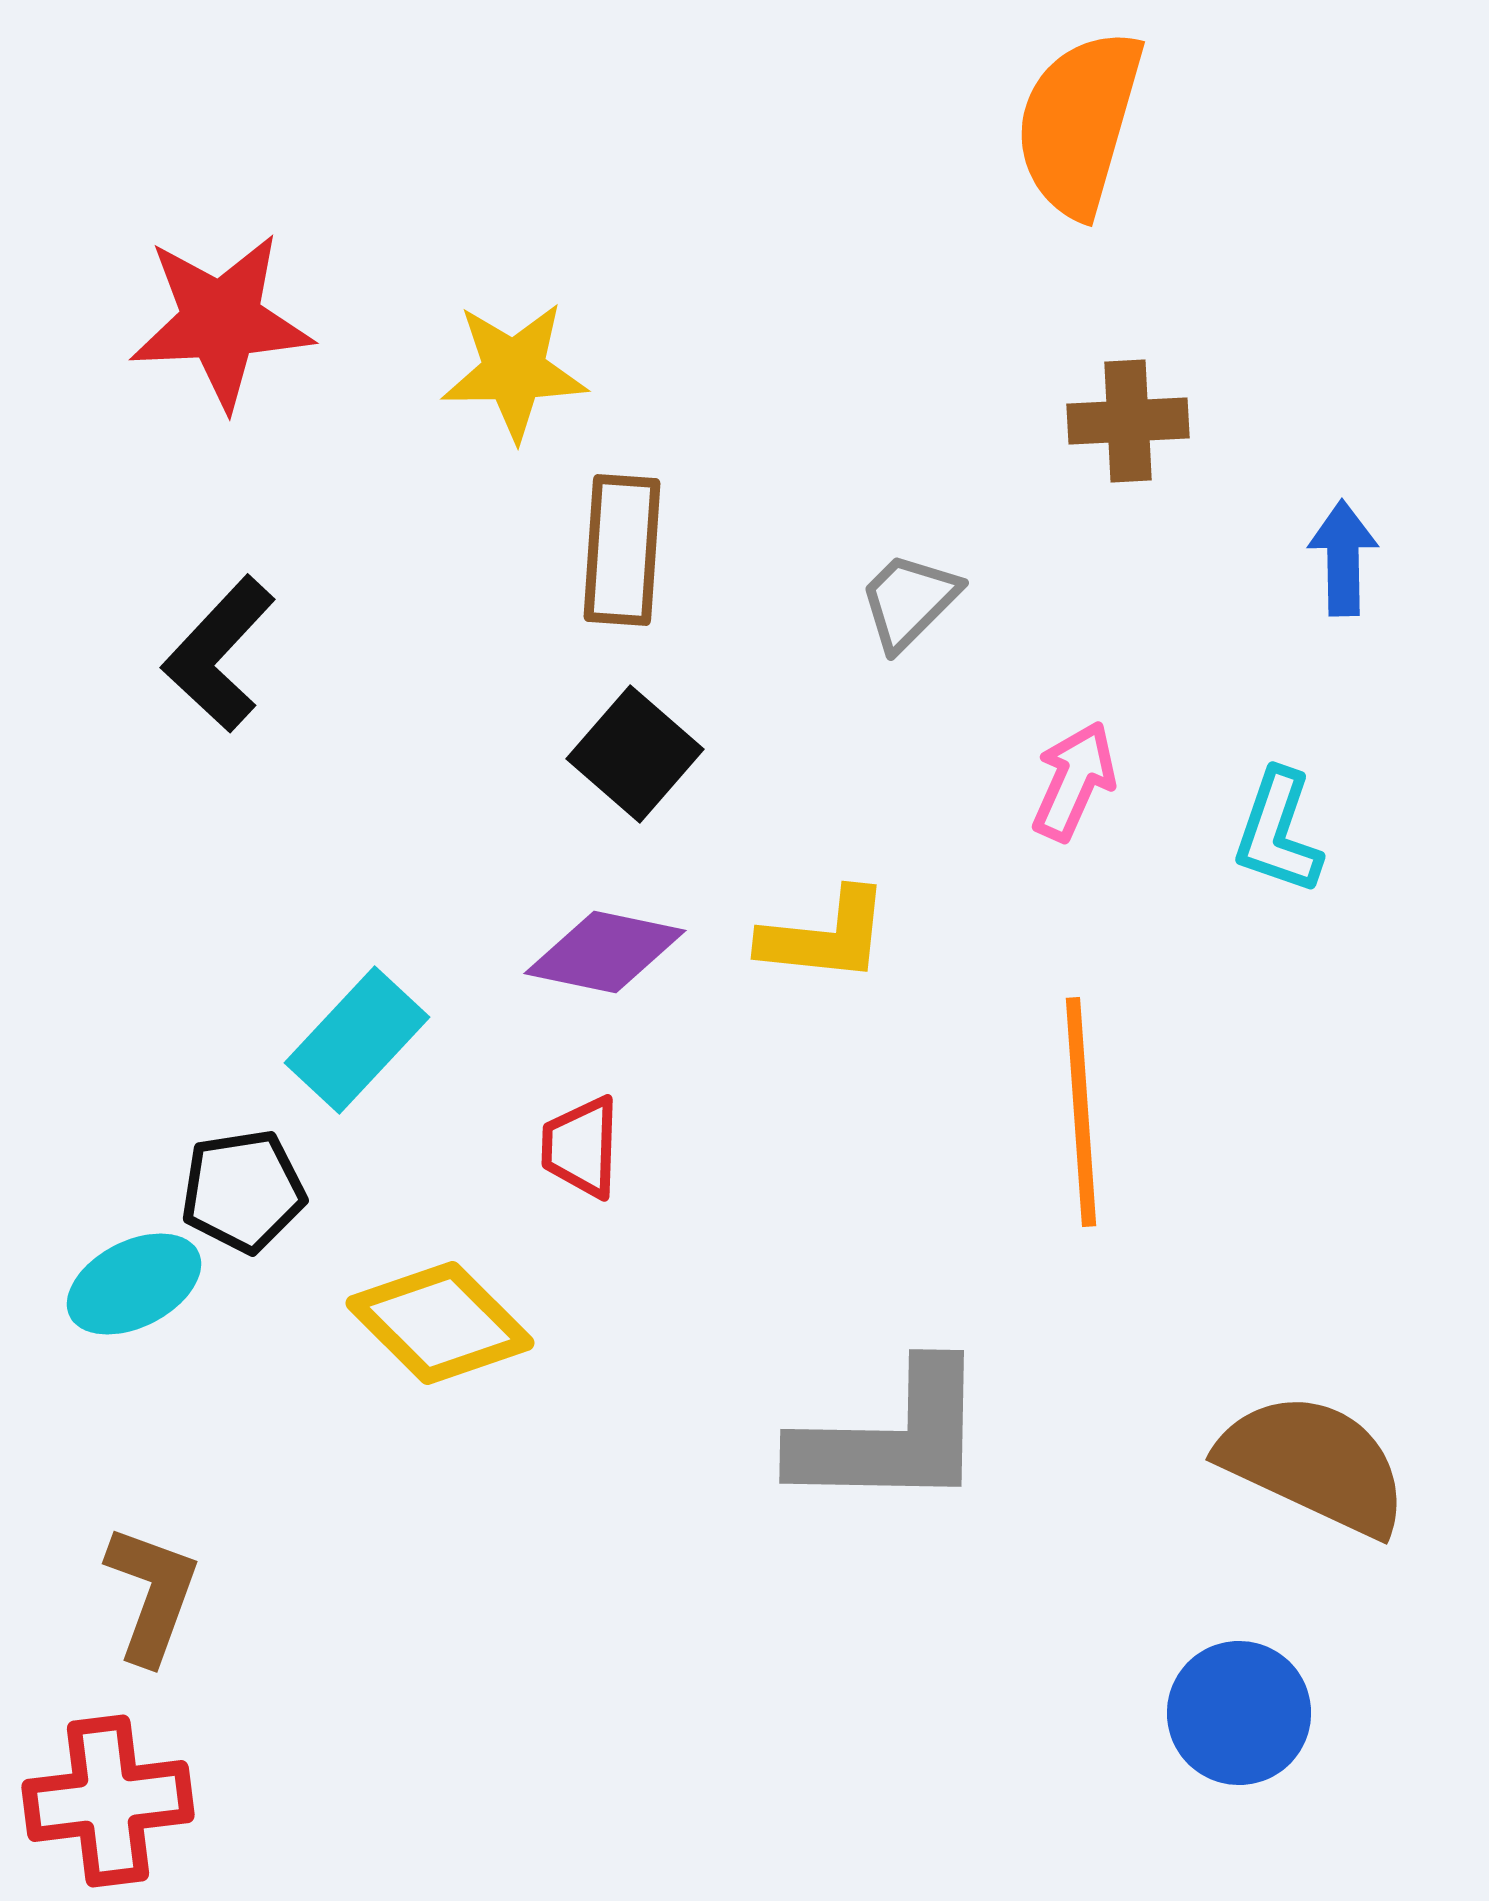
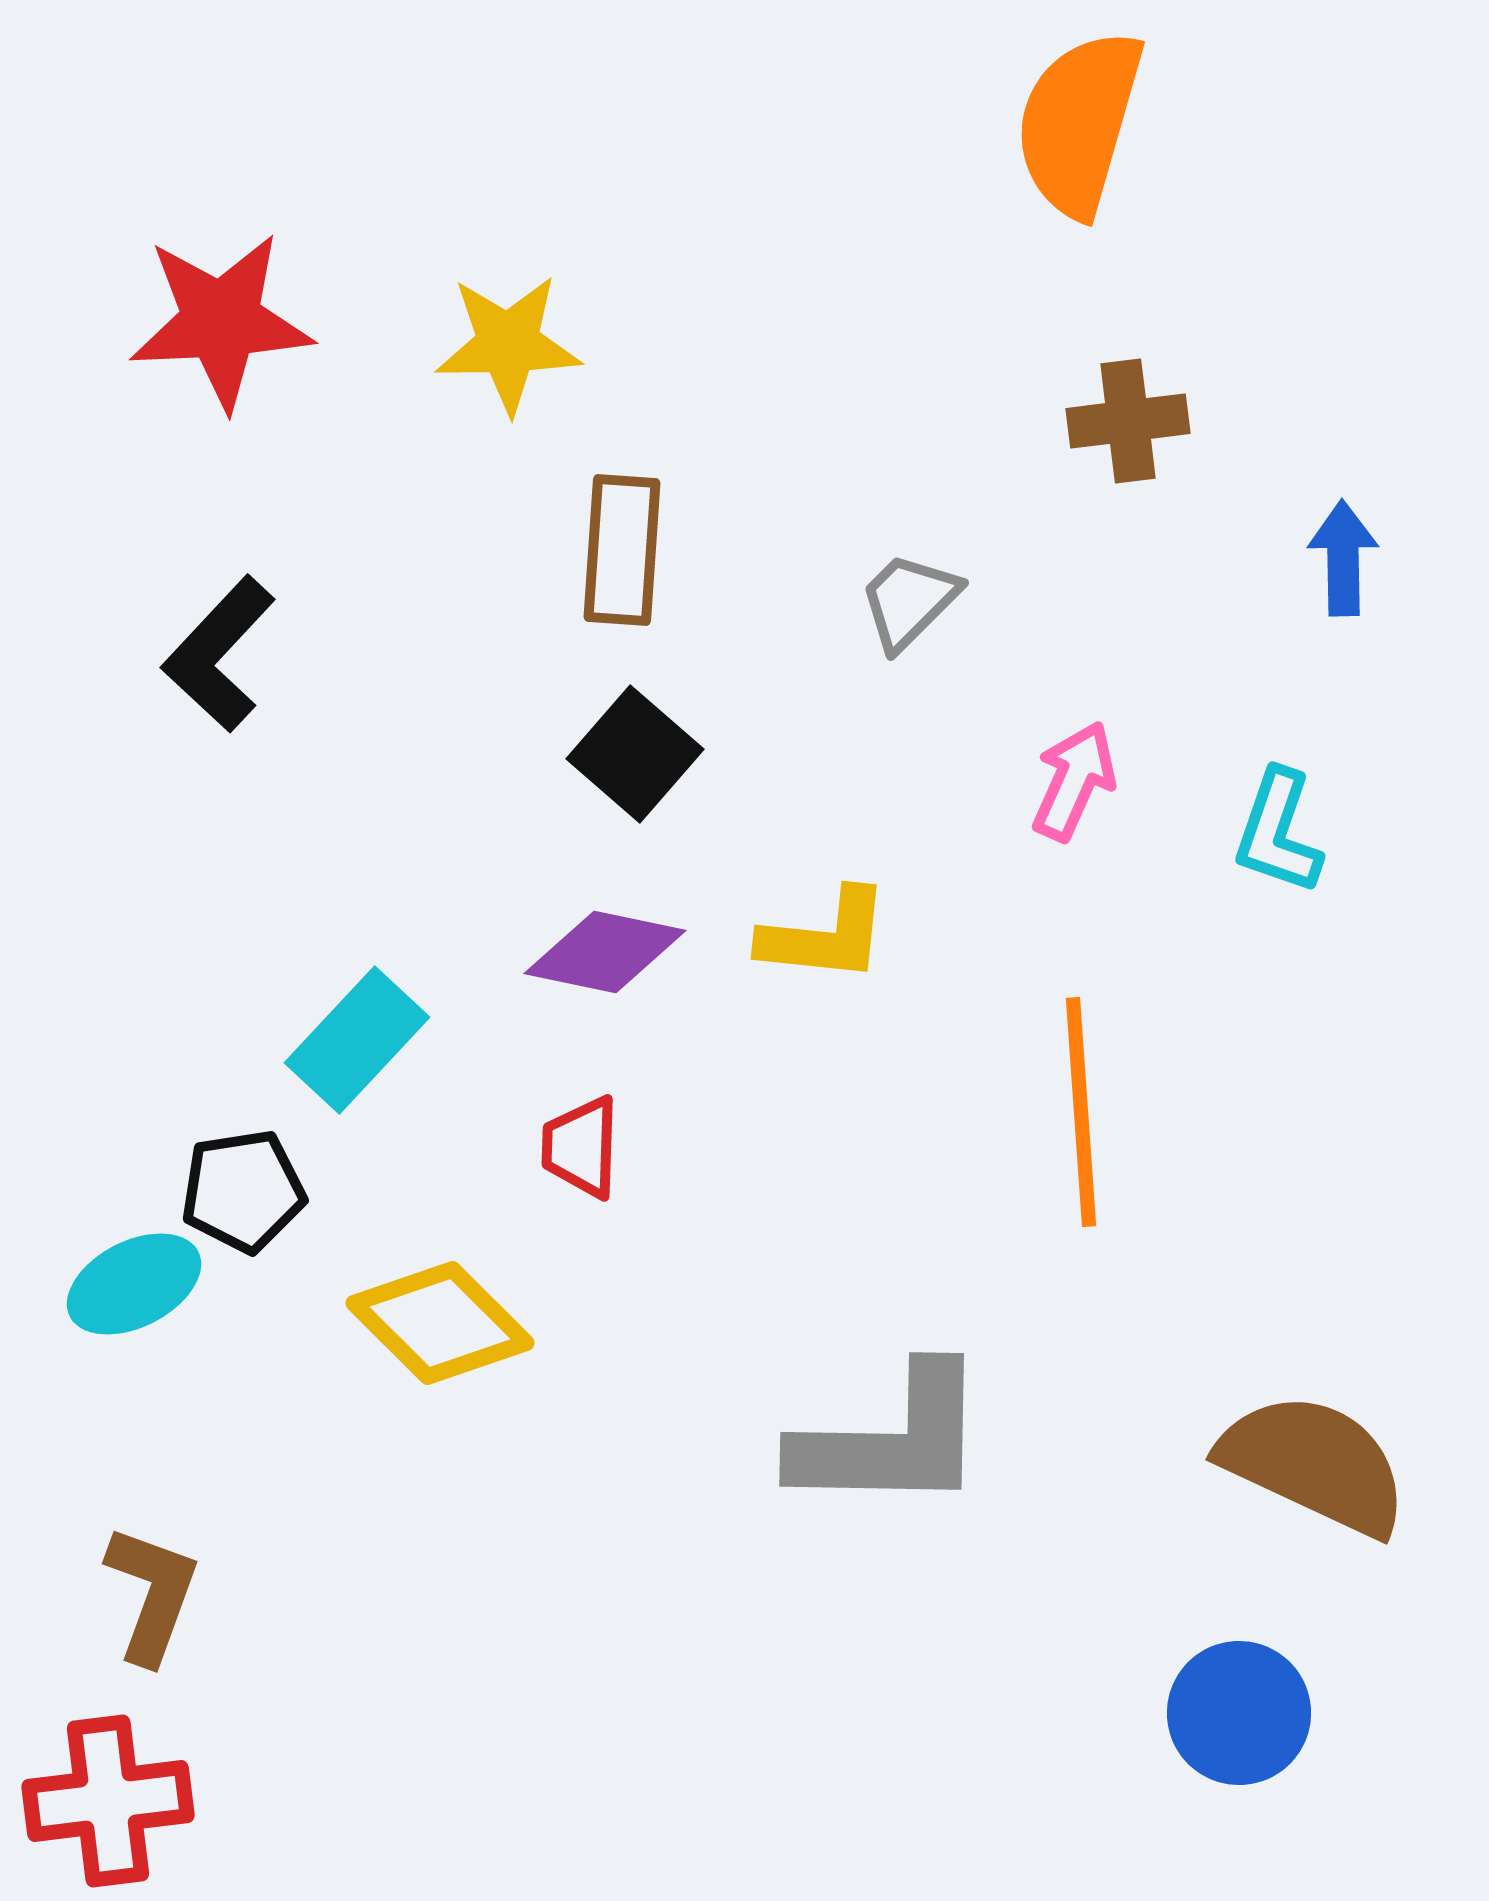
yellow star: moved 6 px left, 27 px up
brown cross: rotated 4 degrees counterclockwise
gray L-shape: moved 3 px down
